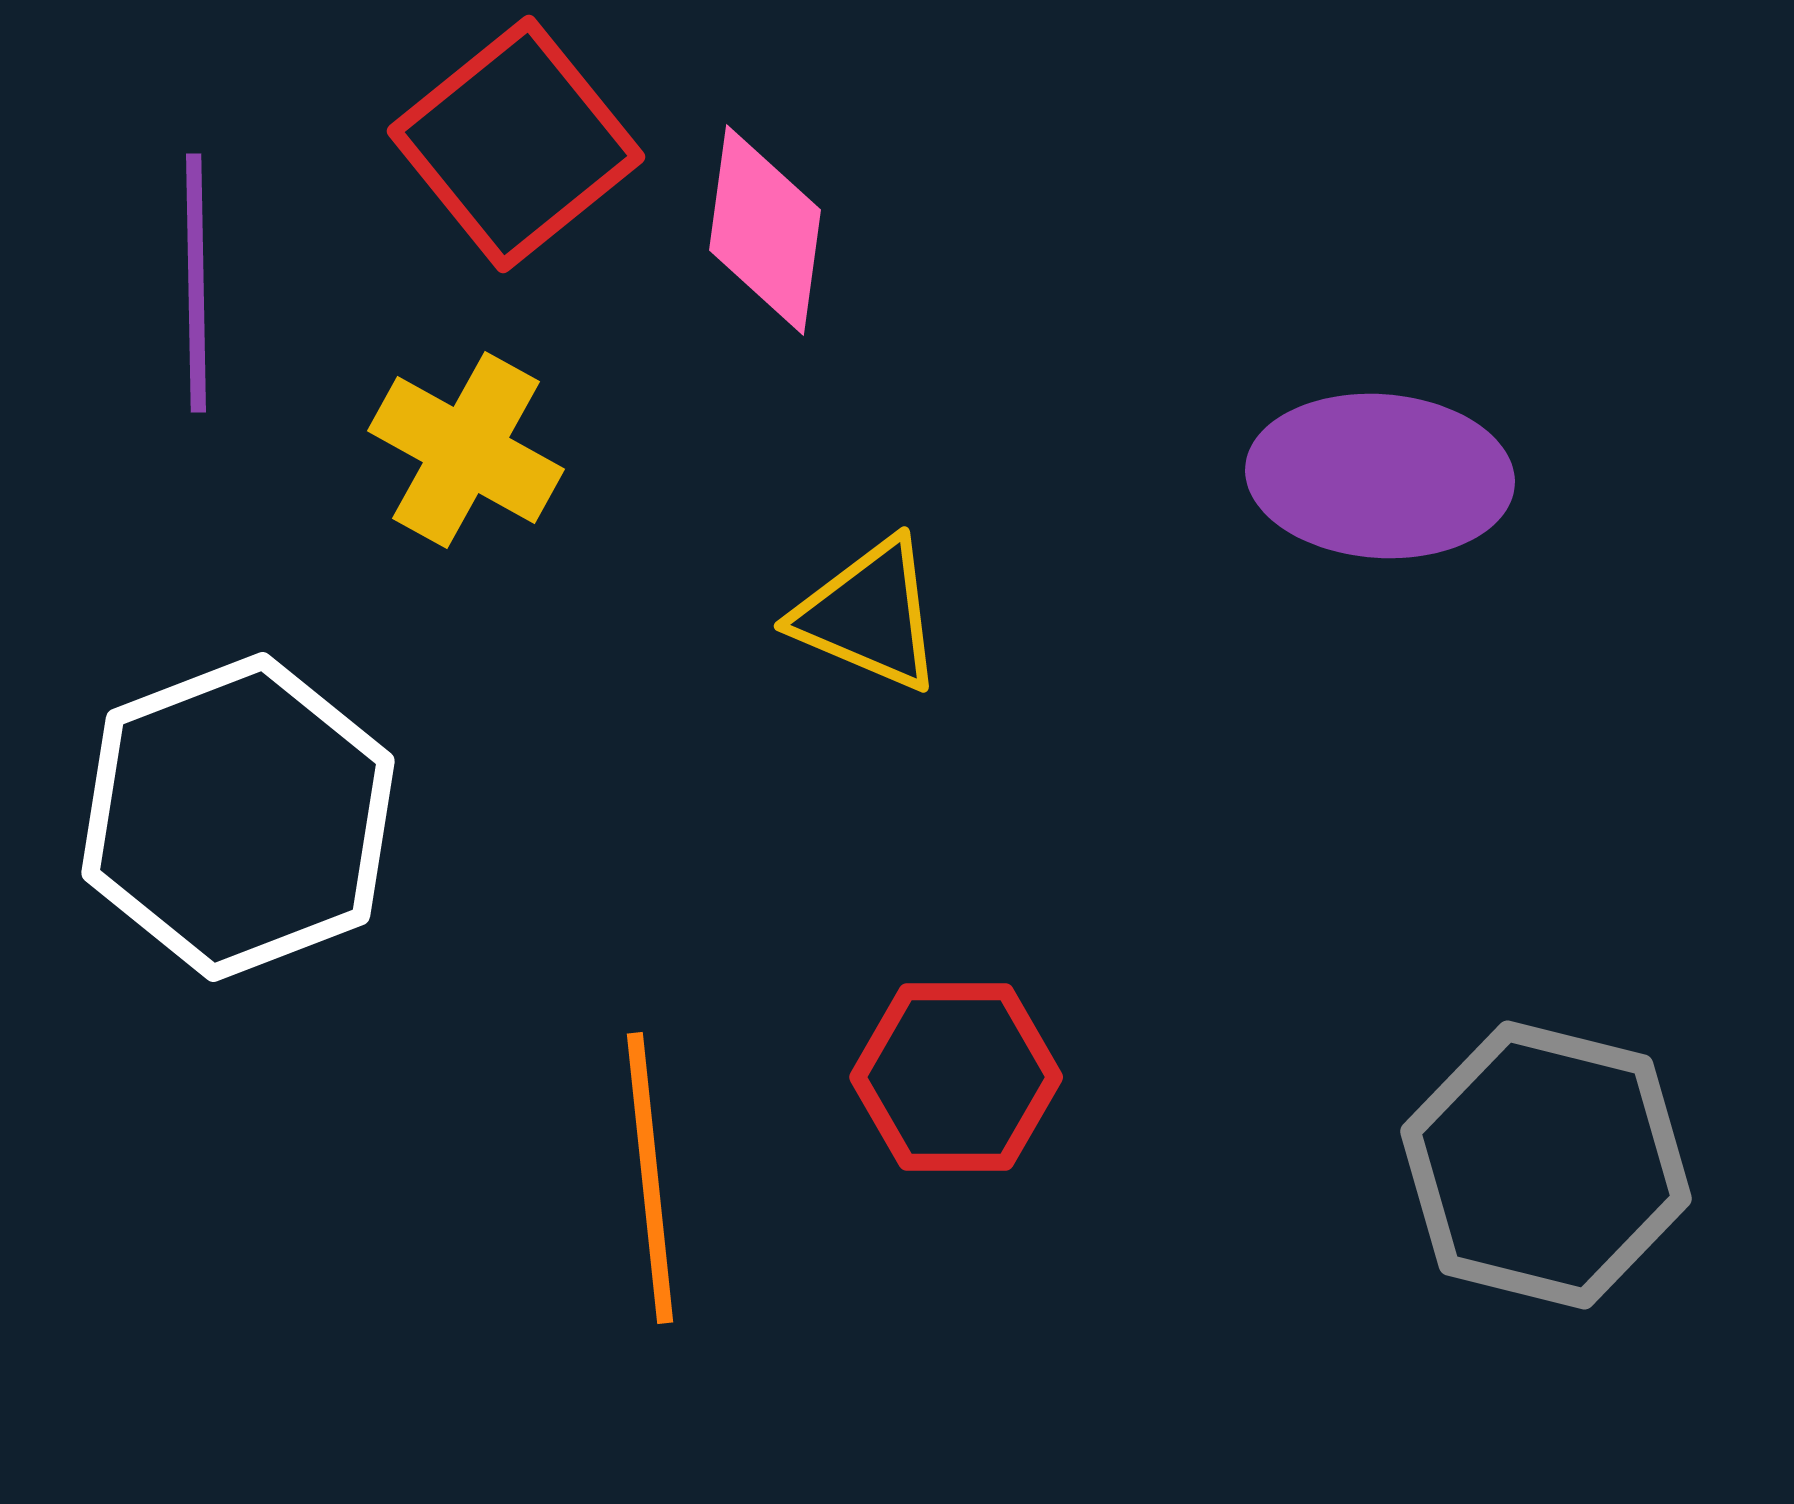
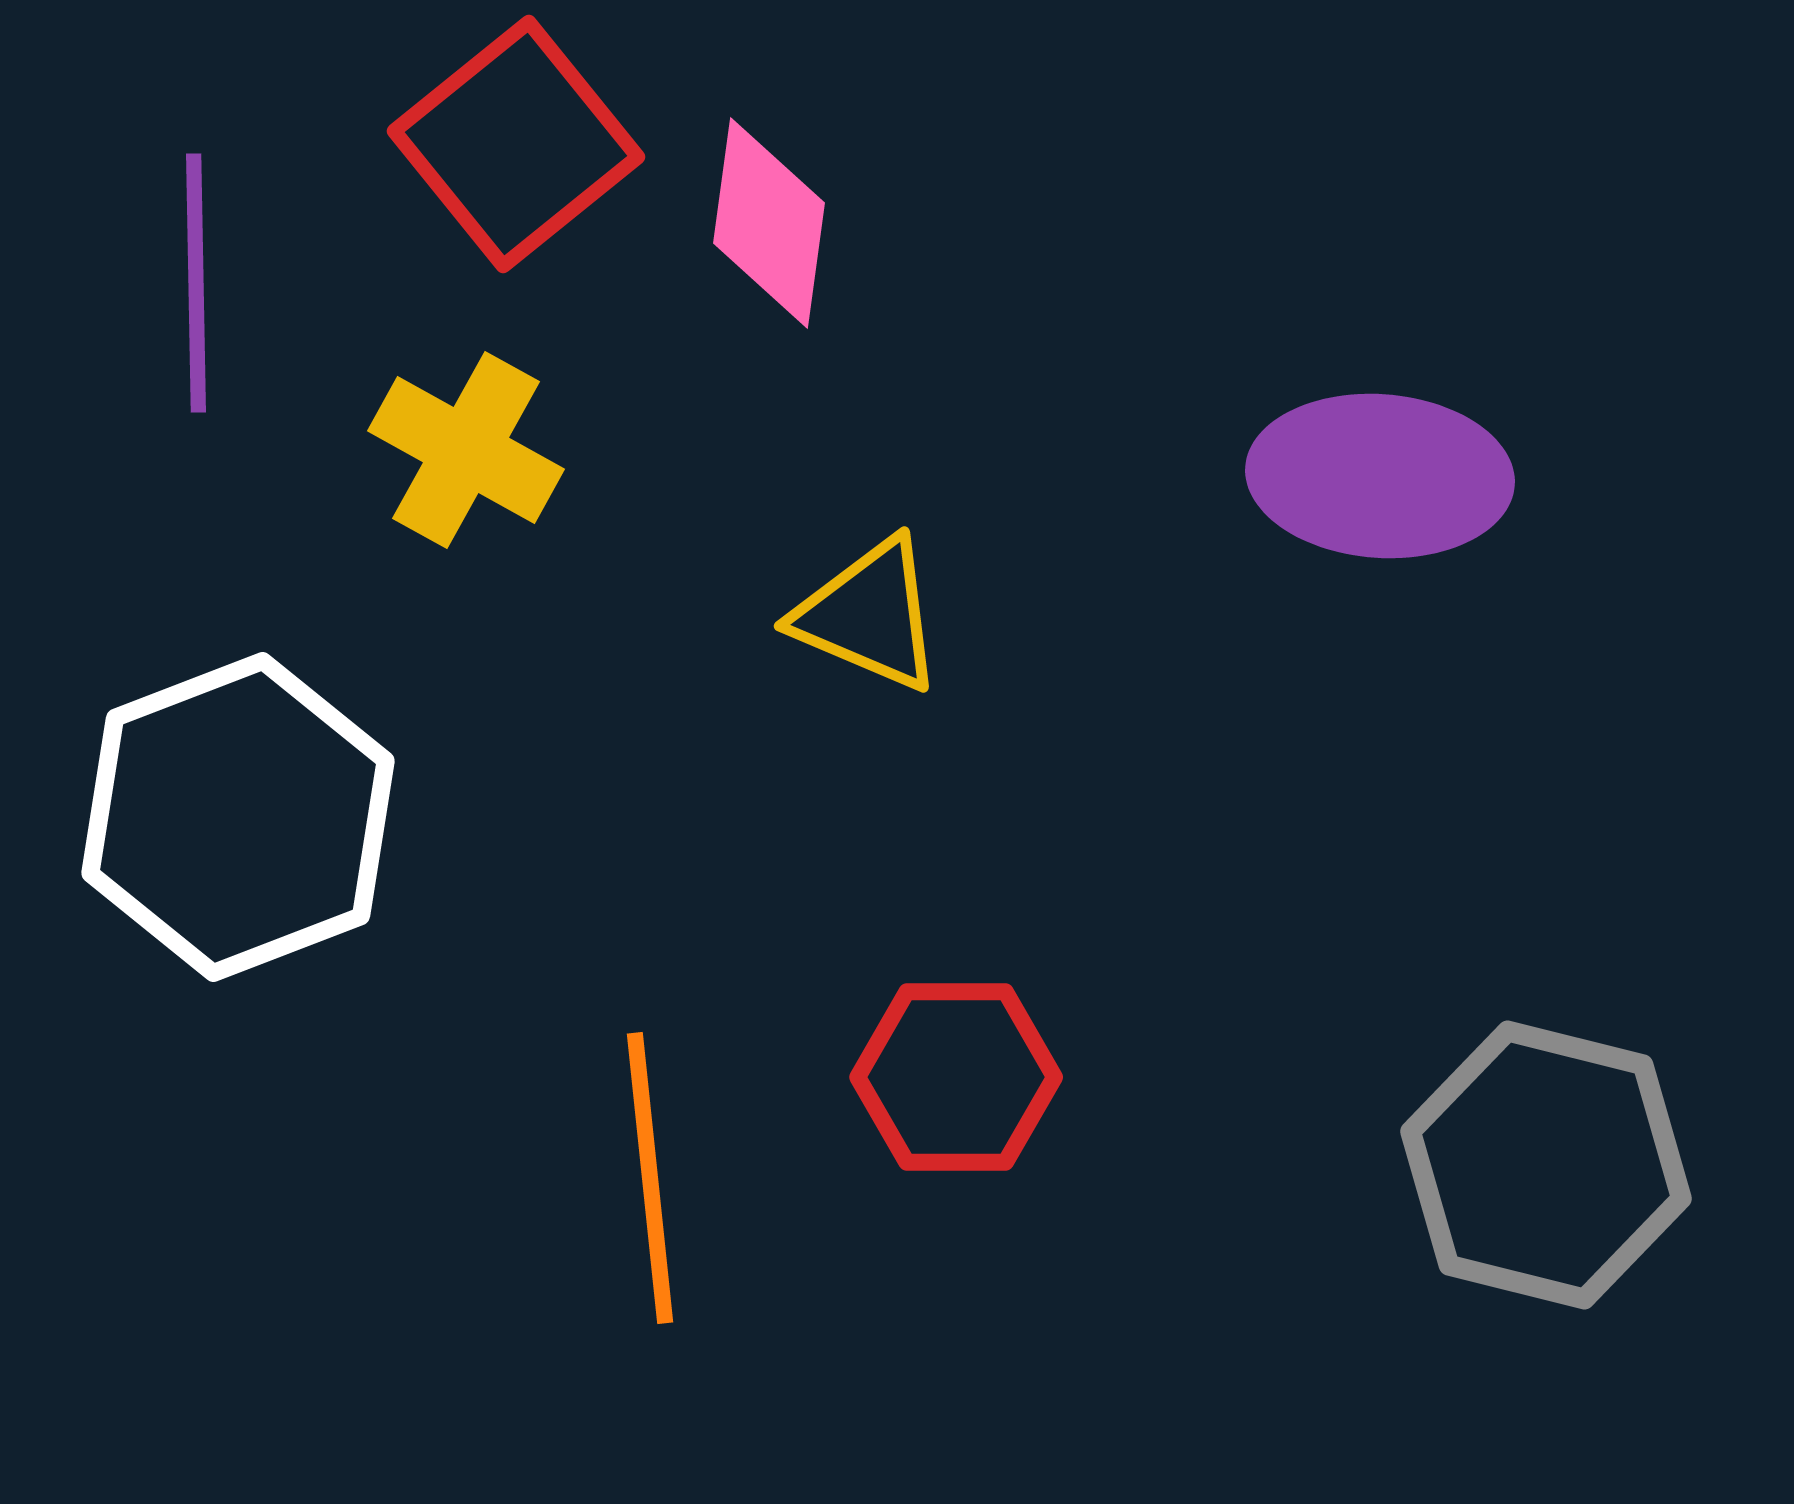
pink diamond: moved 4 px right, 7 px up
